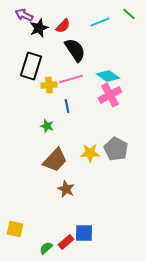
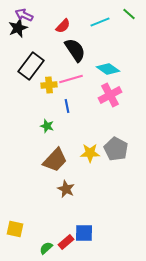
black star: moved 21 px left
black rectangle: rotated 20 degrees clockwise
cyan diamond: moved 7 px up
